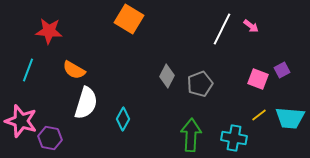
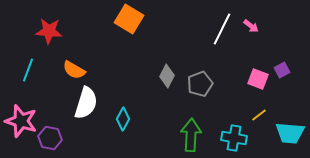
cyan trapezoid: moved 15 px down
